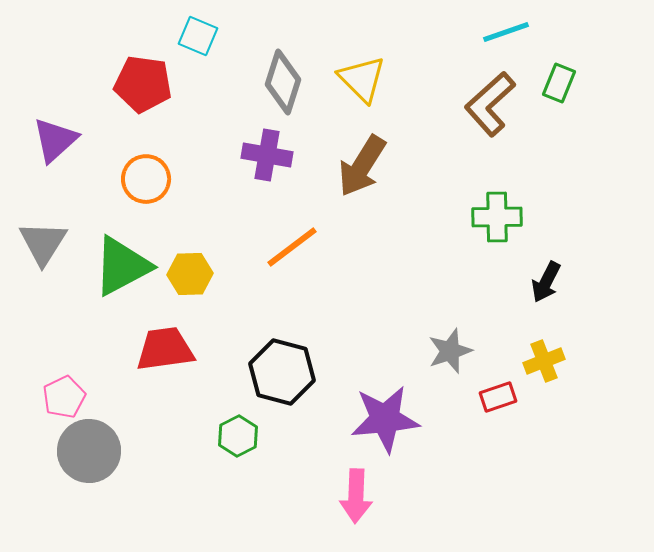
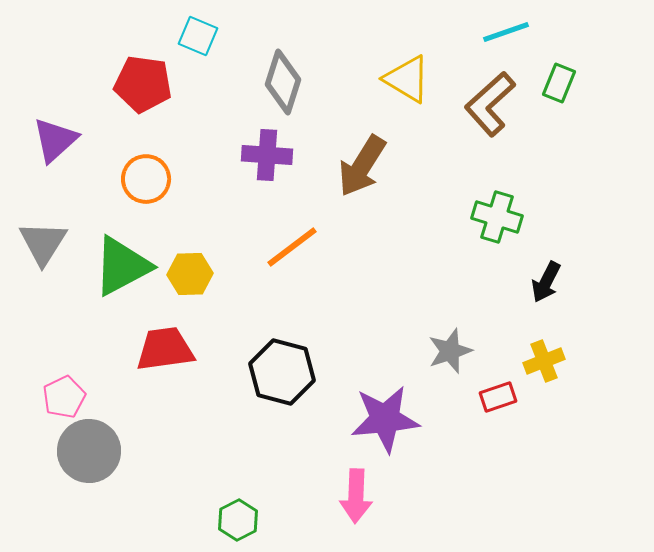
yellow triangle: moved 45 px right; rotated 14 degrees counterclockwise
purple cross: rotated 6 degrees counterclockwise
green cross: rotated 18 degrees clockwise
green hexagon: moved 84 px down
